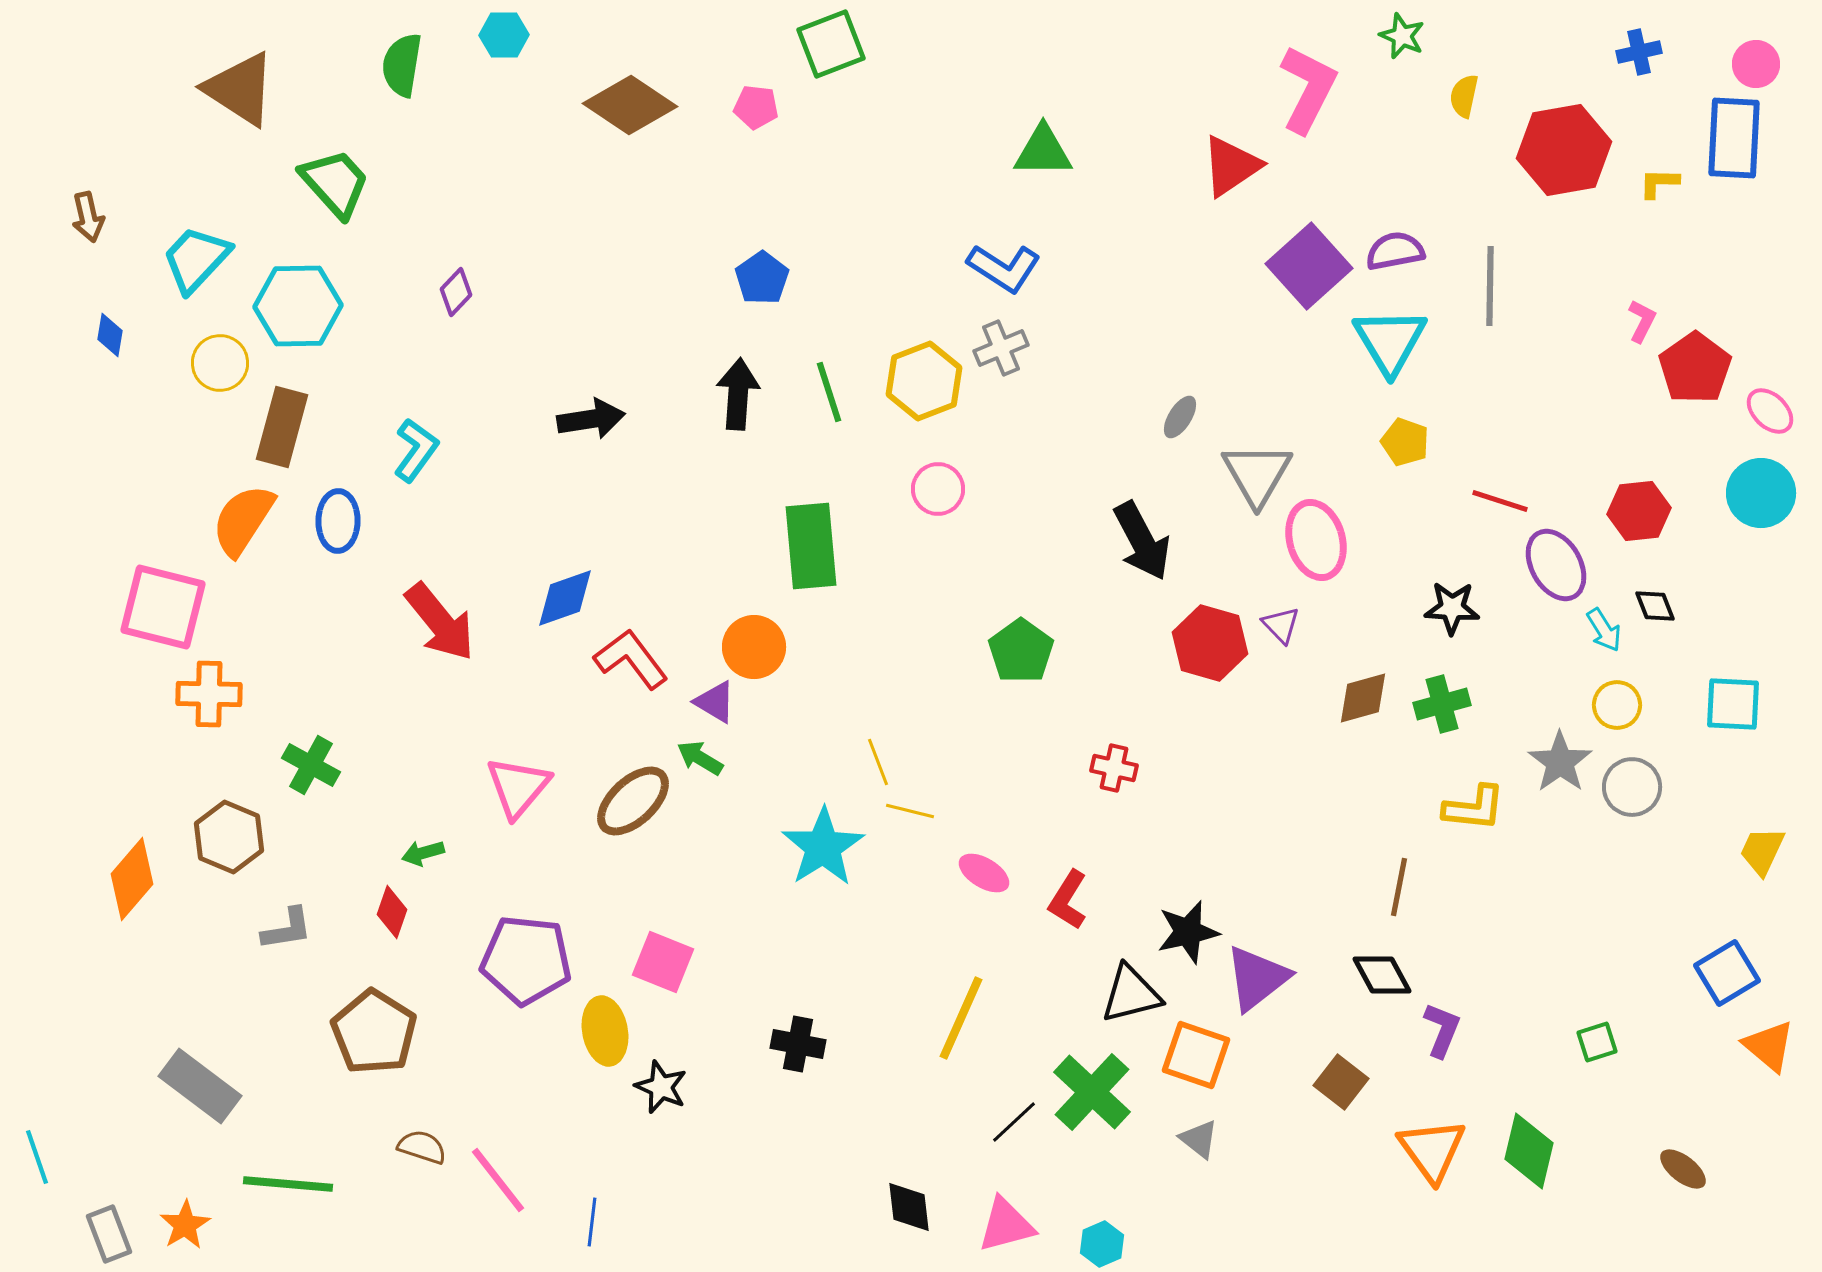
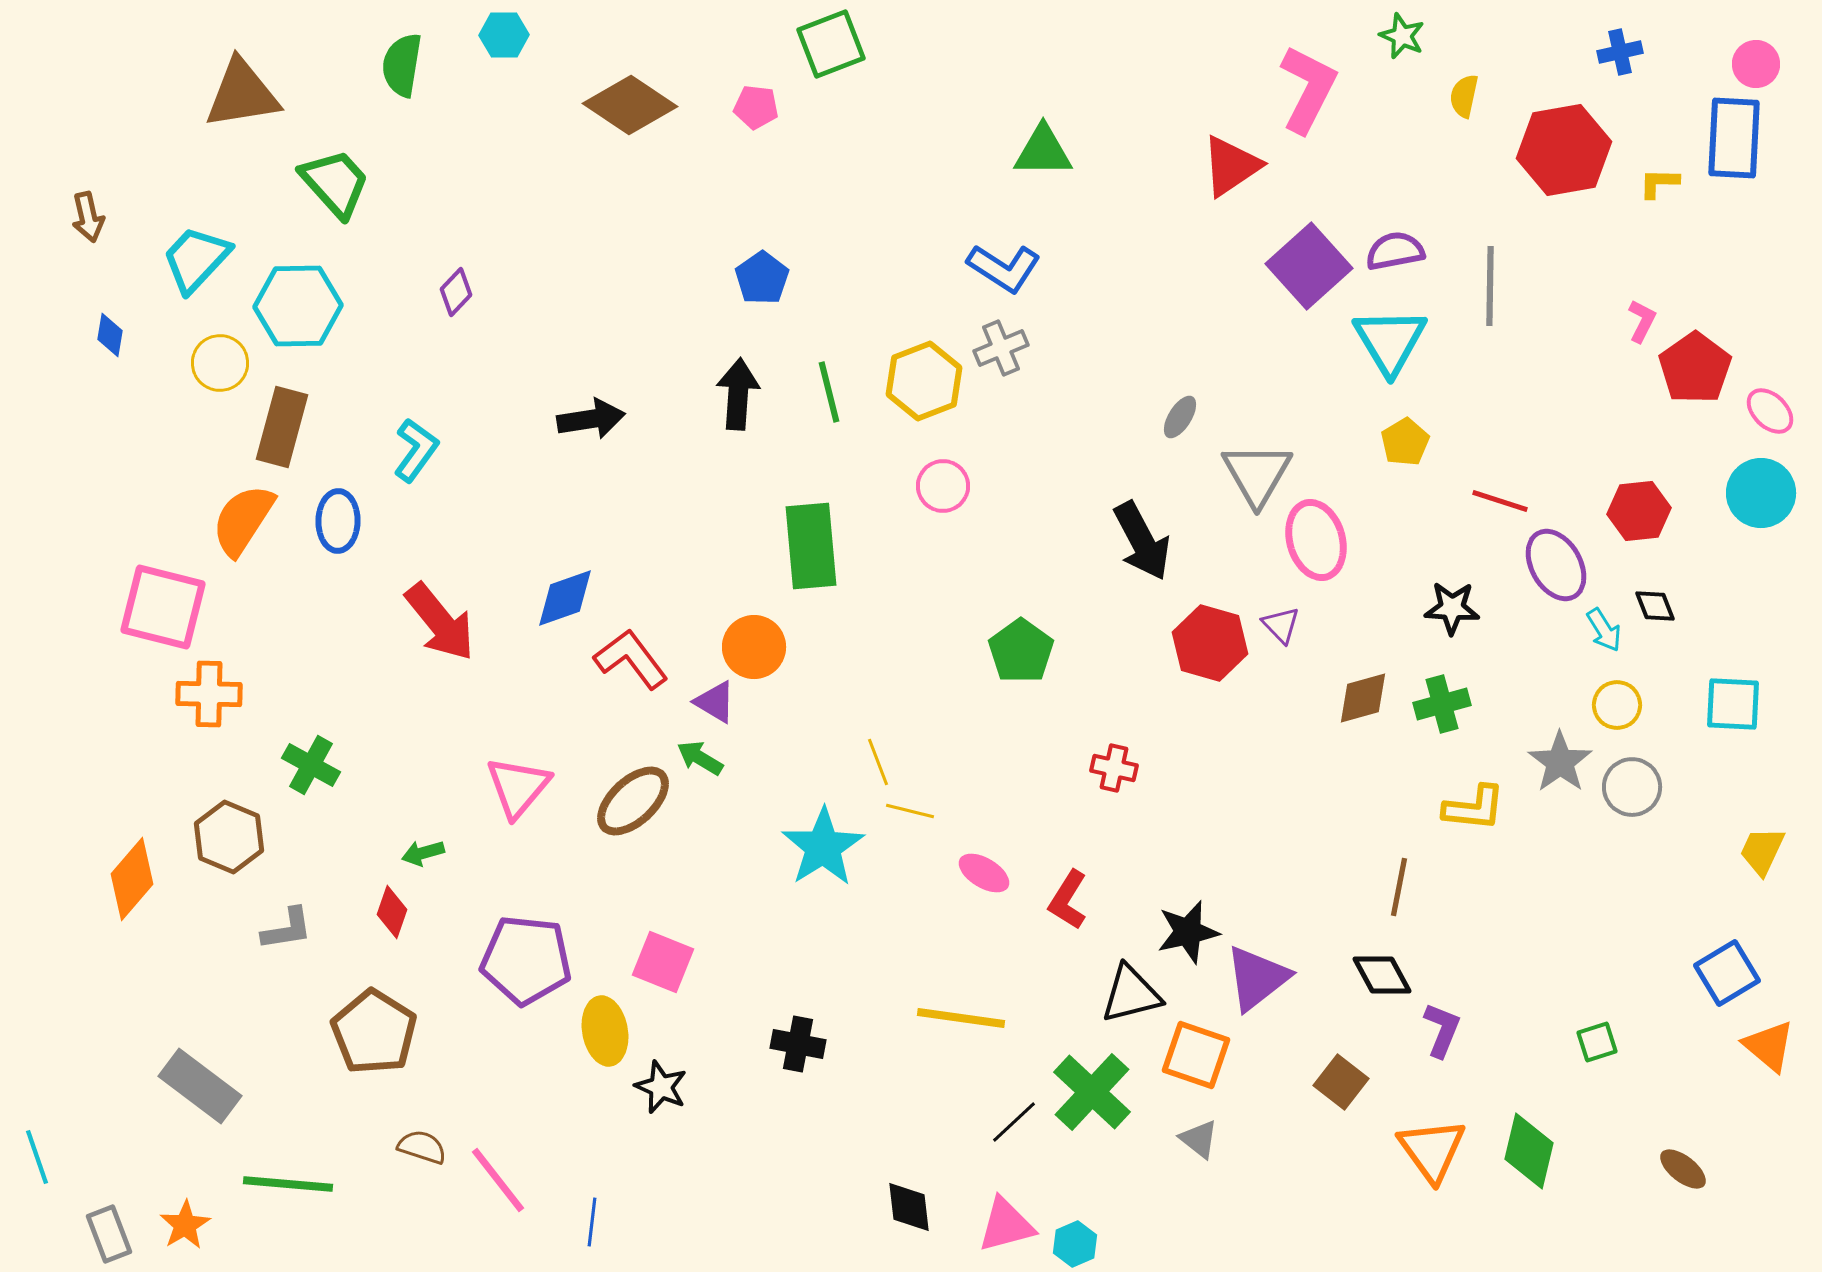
blue cross at (1639, 52): moved 19 px left
brown triangle at (240, 89): moved 2 px right, 5 px down; rotated 42 degrees counterclockwise
green line at (829, 392): rotated 4 degrees clockwise
yellow pentagon at (1405, 442): rotated 21 degrees clockwise
pink circle at (938, 489): moved 5 px right, 3 px up
yellow line at (961, 1018): rotated 74 degrees clockwise
cyan hexagon at (1102, 1244): moved 27 px left
